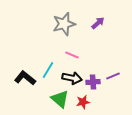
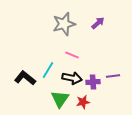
purple line: rotated 16 degrees clockwise
green triangle: rotated 24 degrees clockwise
